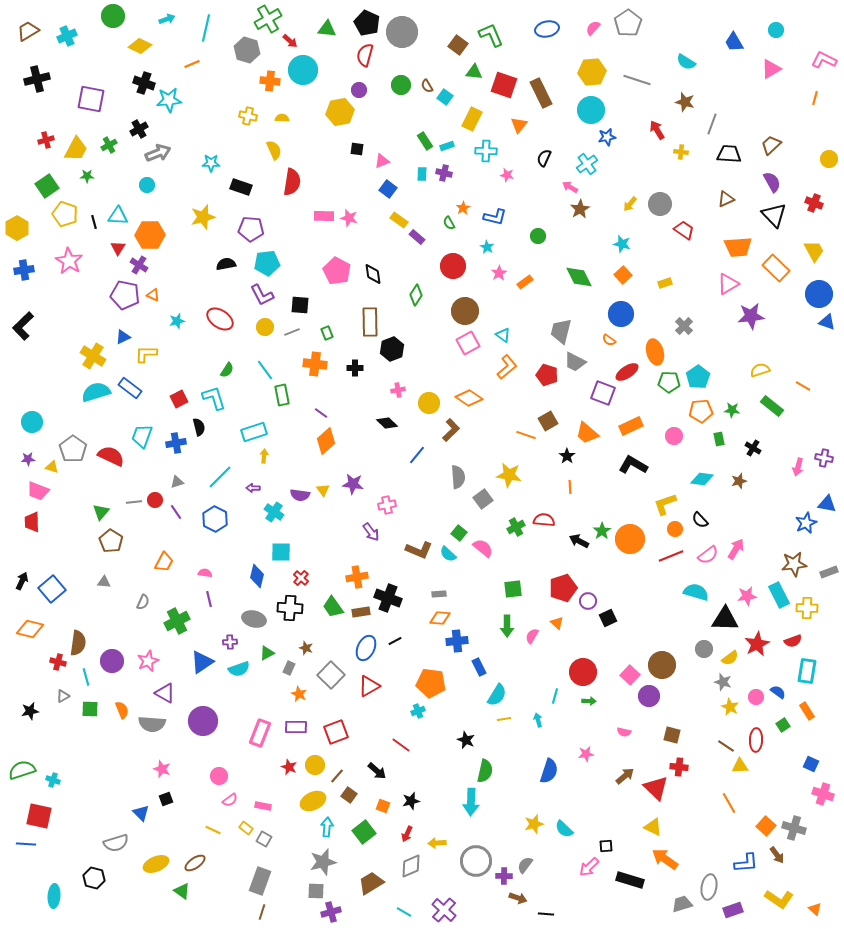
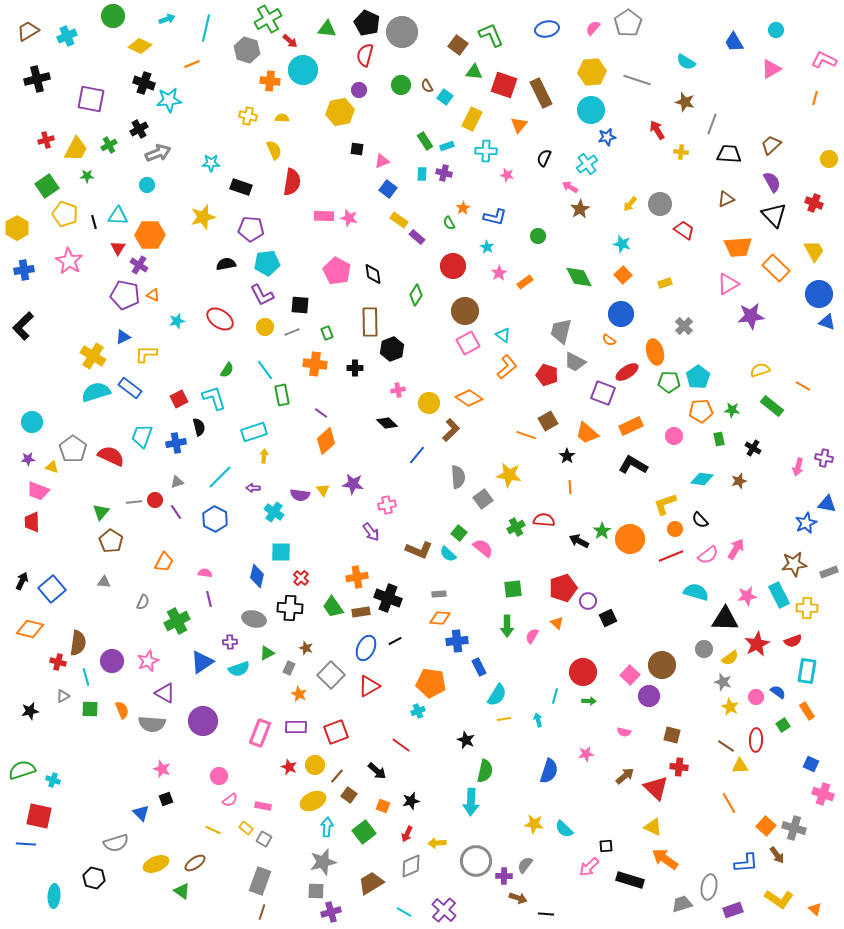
yellow star at (534, 824): rotated 24 degrees clockwise
